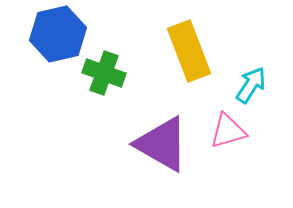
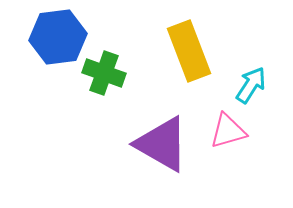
blue hexagon: moved 3 px down; rotated 6 degrees clockwise
